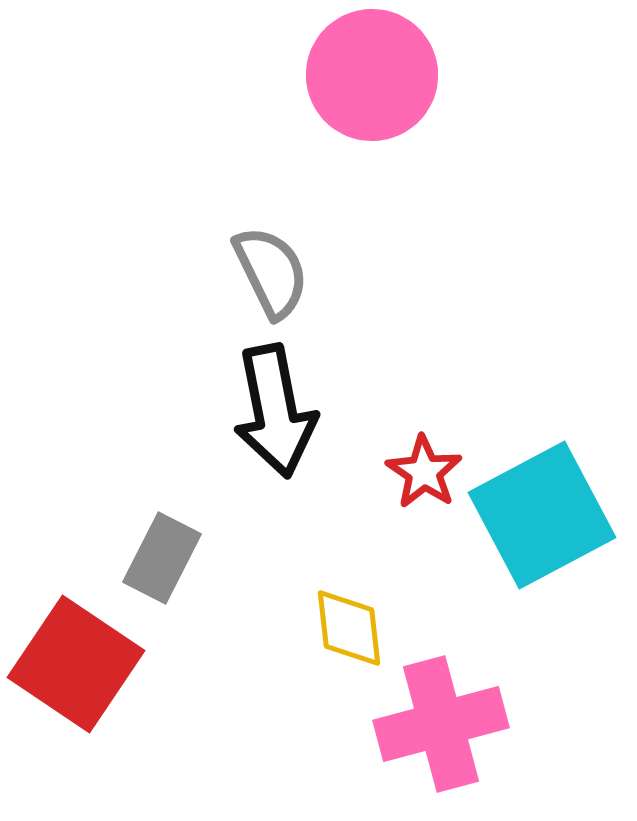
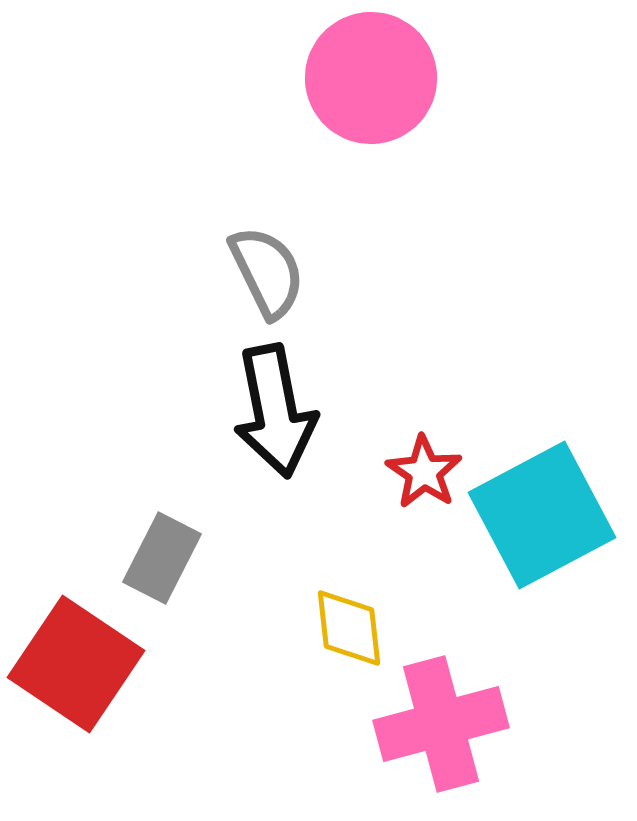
pink circle: moved 1 px left, 3 px down
gray semicircle: moved 4 px left
